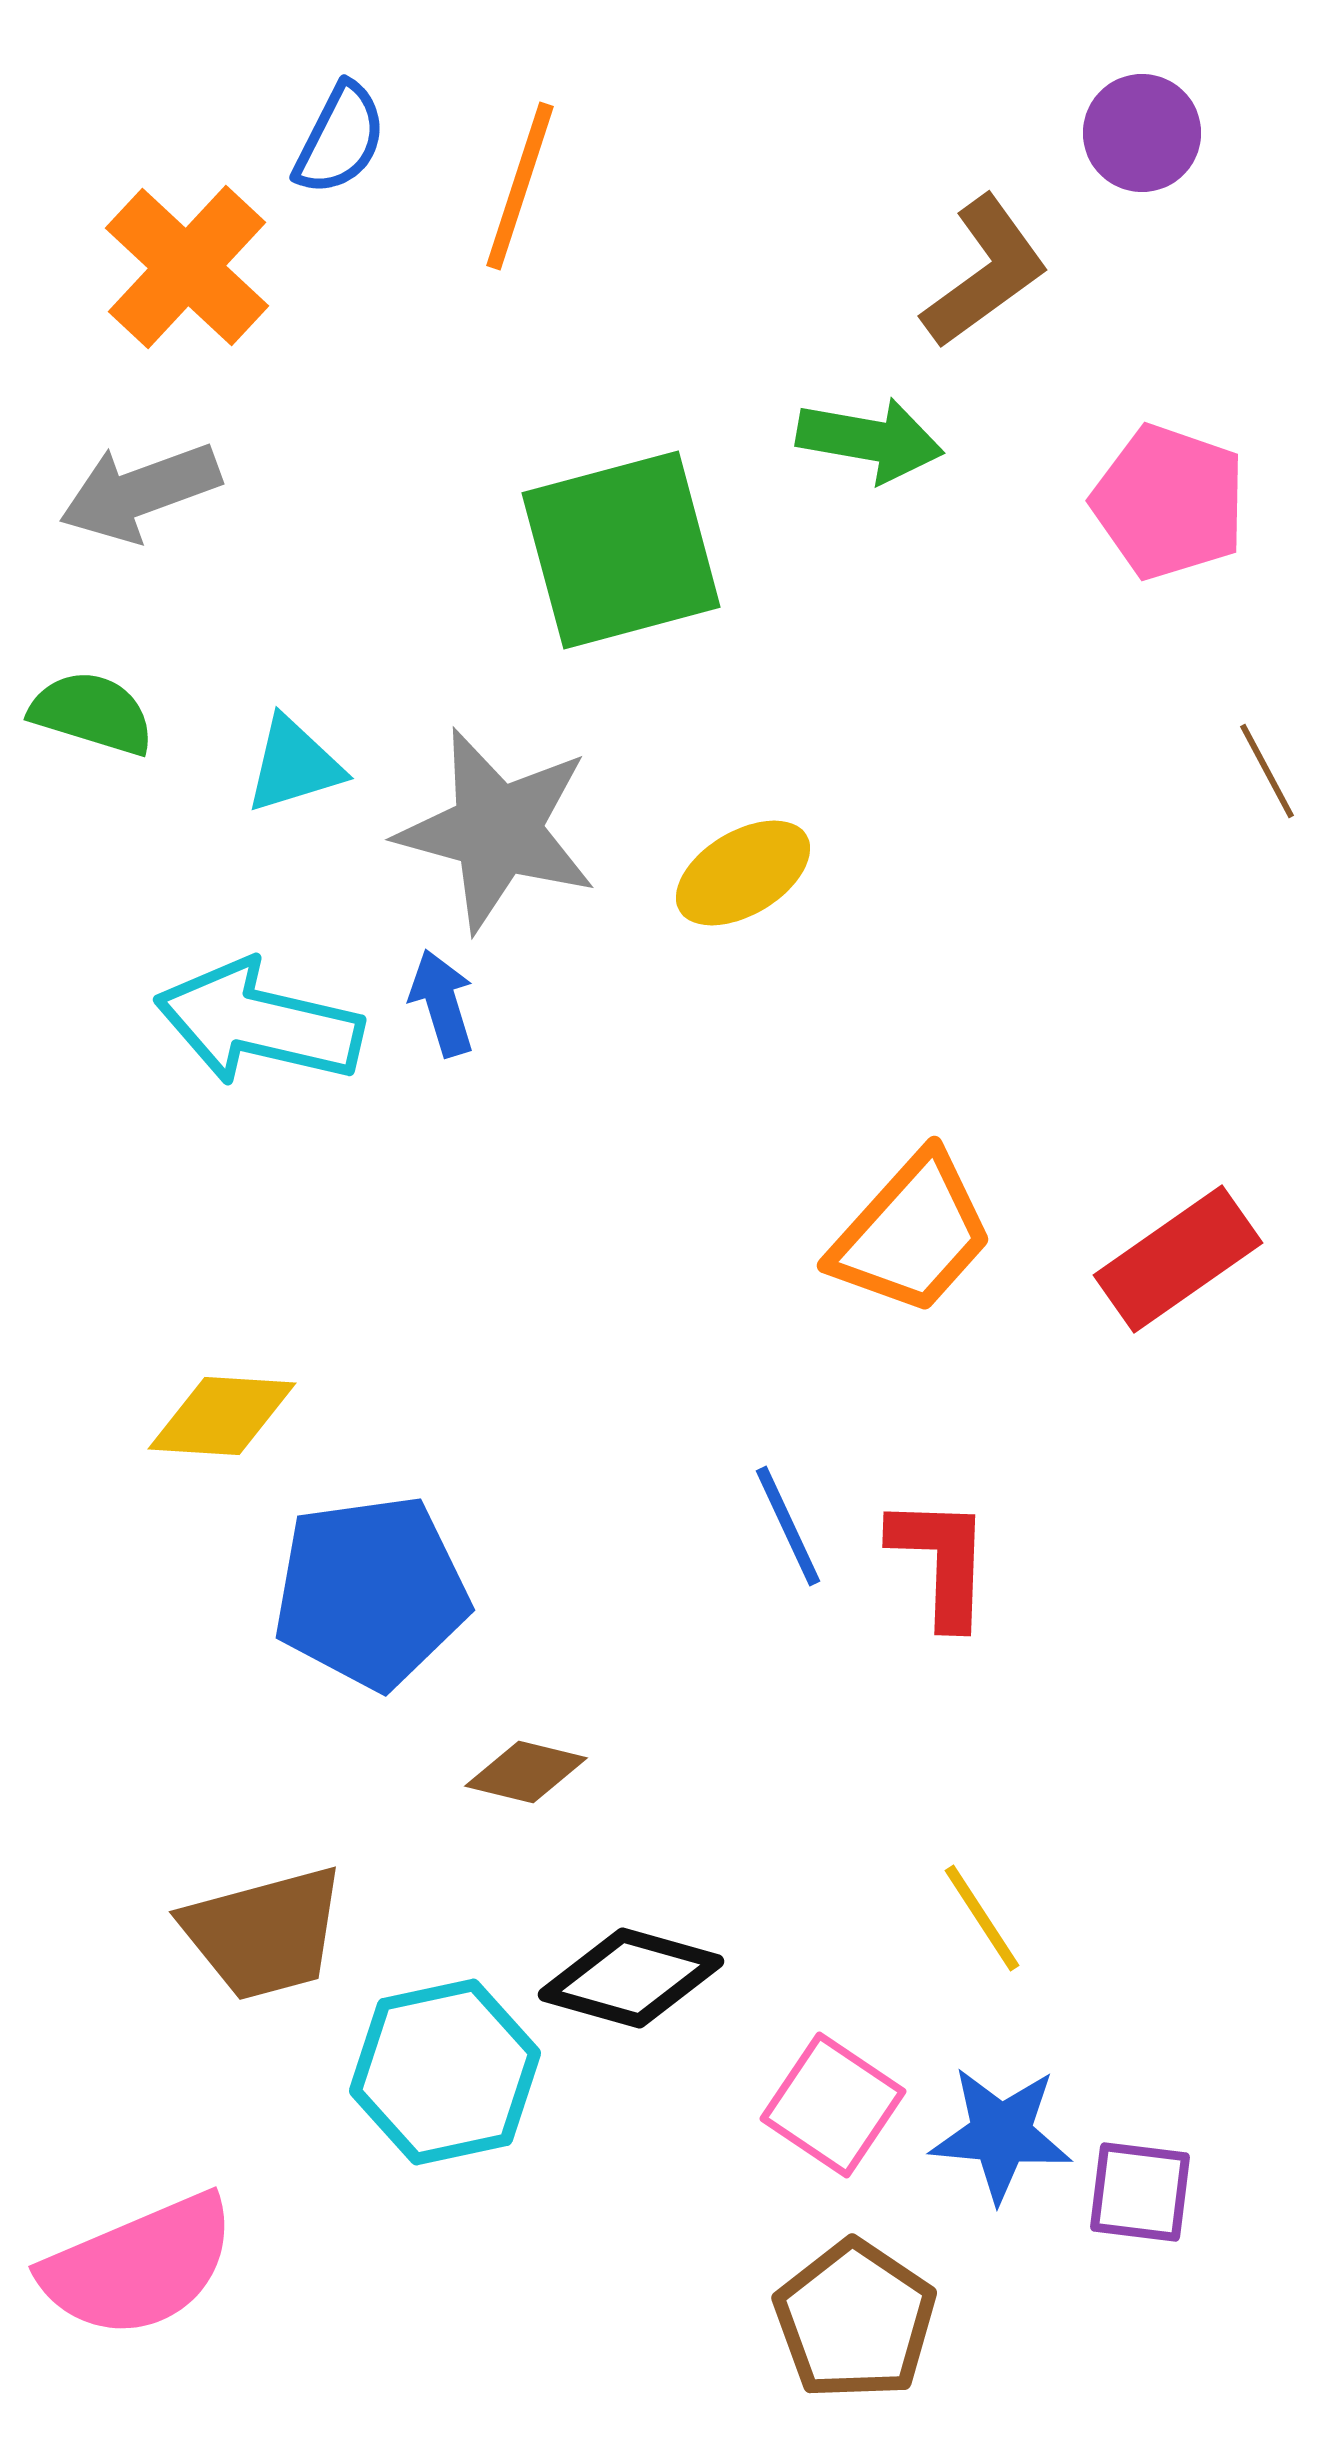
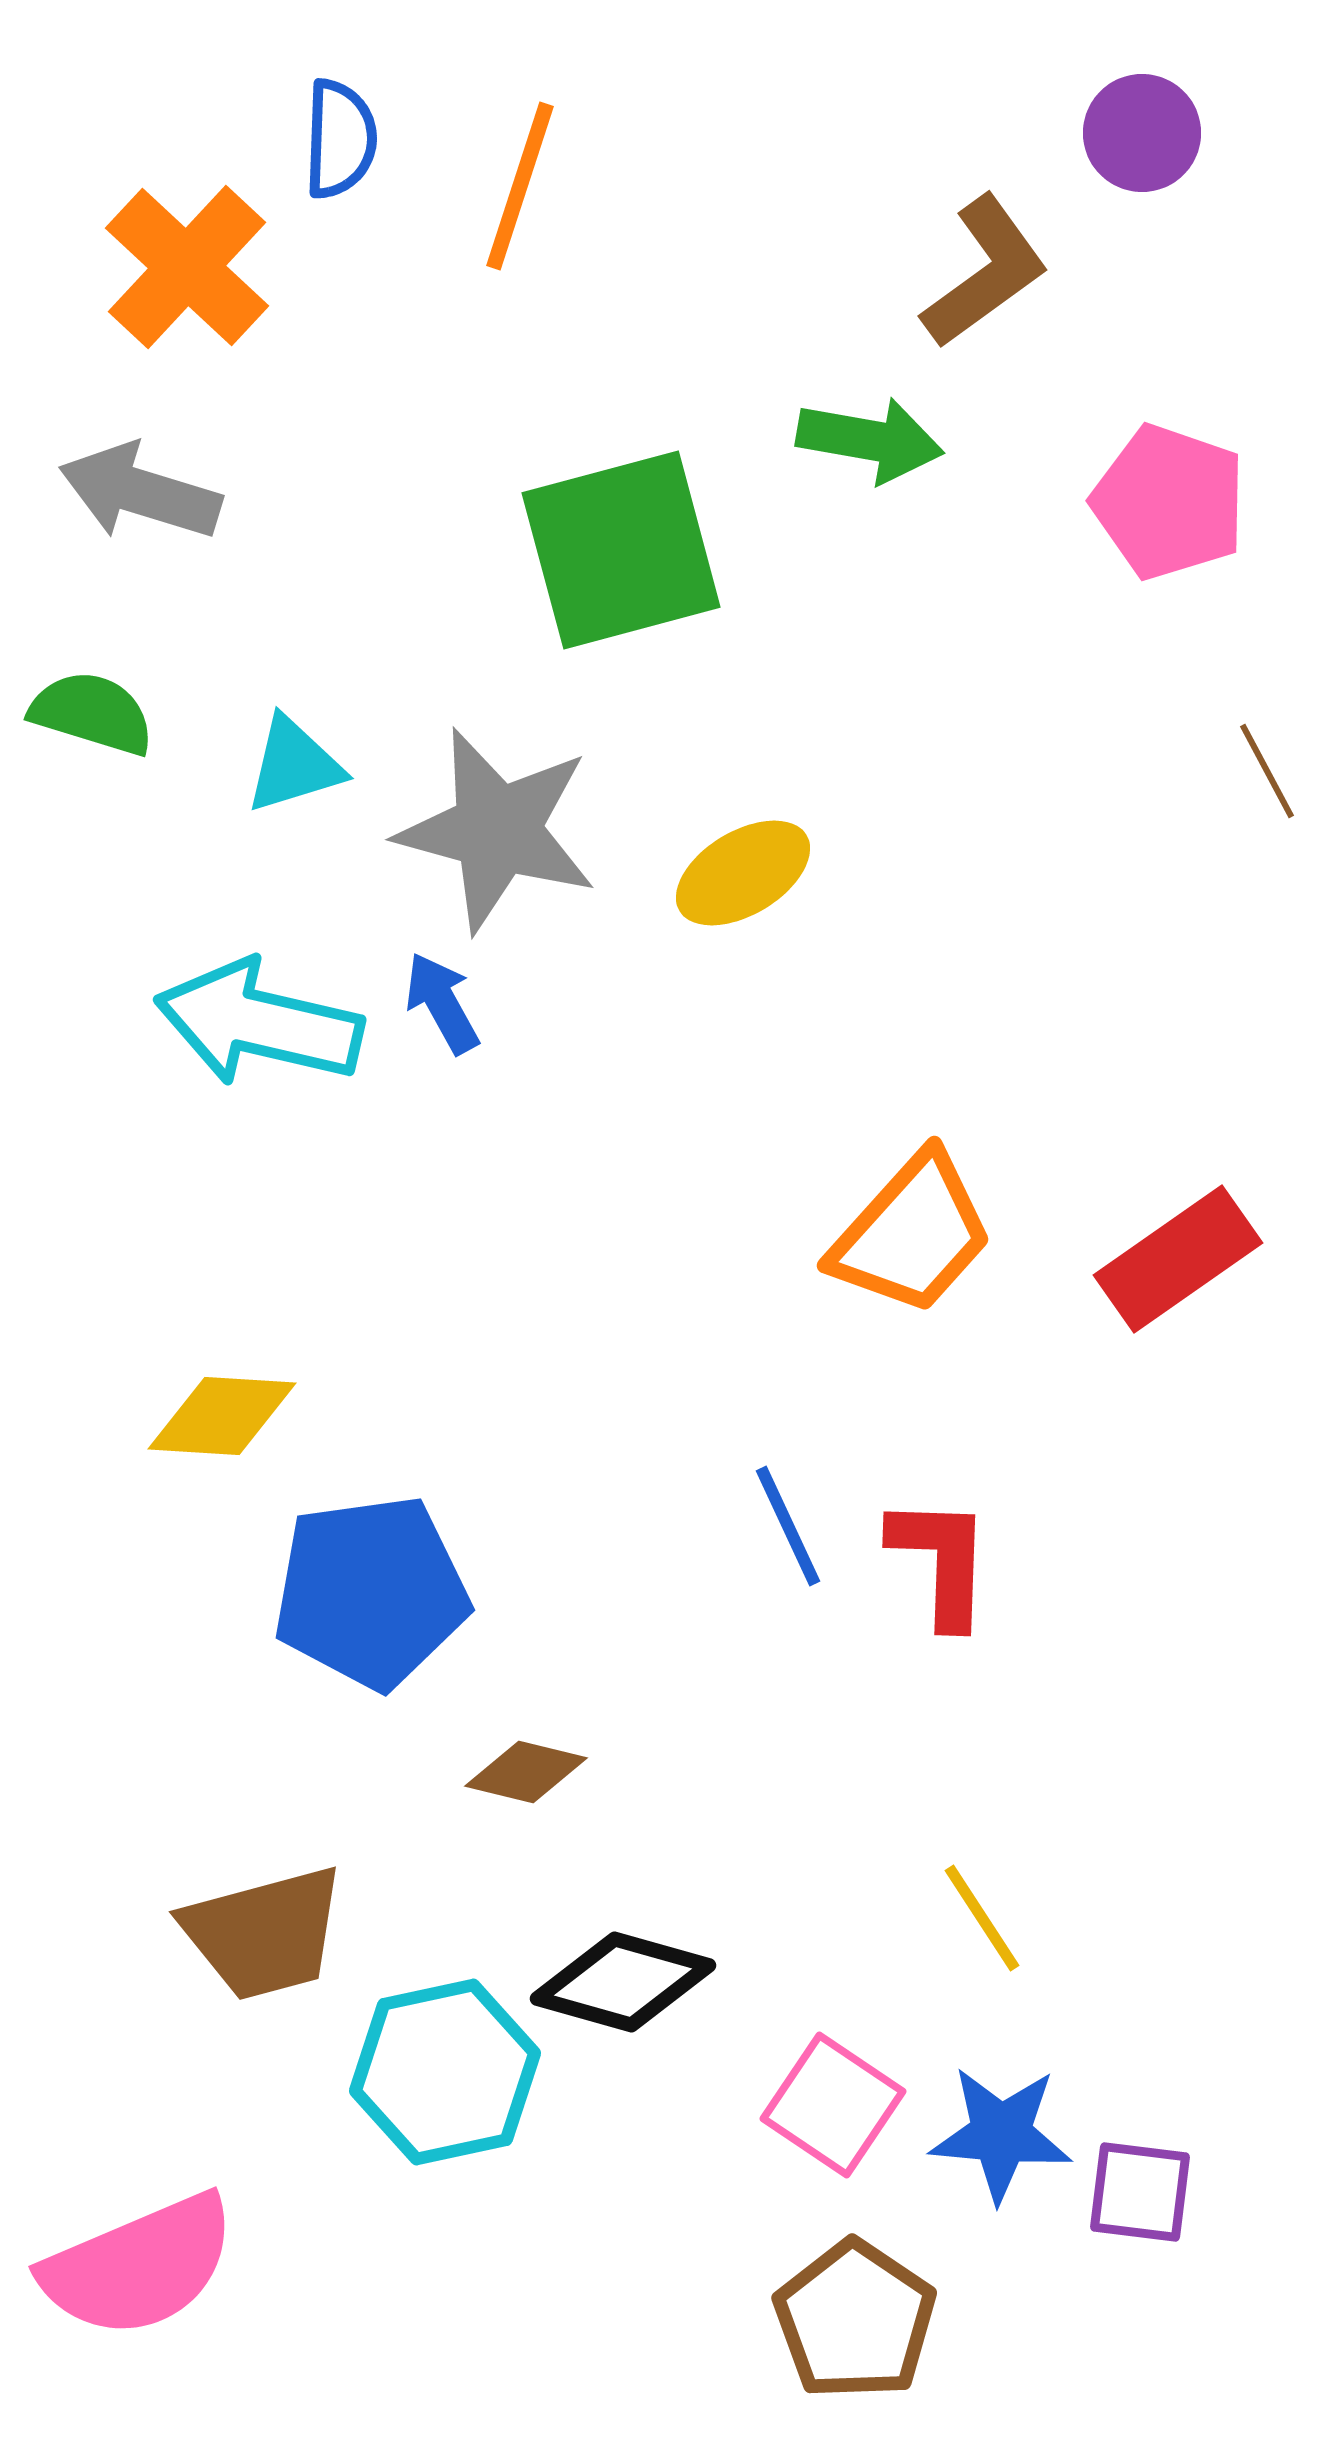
blue semicircle: rotated 25 degrees counterclockwise
gray arrow: rotated 37 degrees clockwise
blue arrow: rotated 12 degrees counterclockwise
black diamond: moved 8 px left, 4 px down
